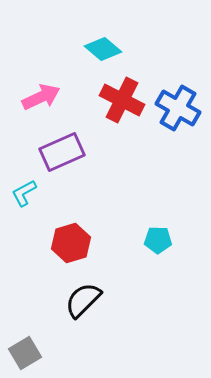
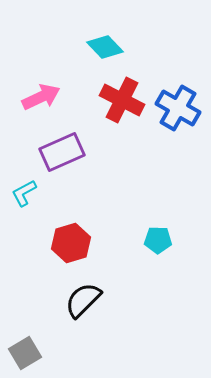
cyan diamond: moved 2 px right, 2 px up; rotated 6 degrees clockwise
